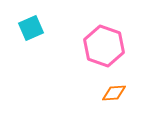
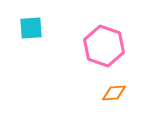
cyan square: rotated 20 degrees clockwise
